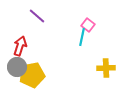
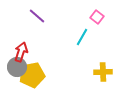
pink square: moved 9 px right, 8 px up
cyan line: rotated 18 degrees clockwise
red arrow: moved 1 px right, 6 px down
yellow cross: moved 3 px left, 4 px down
